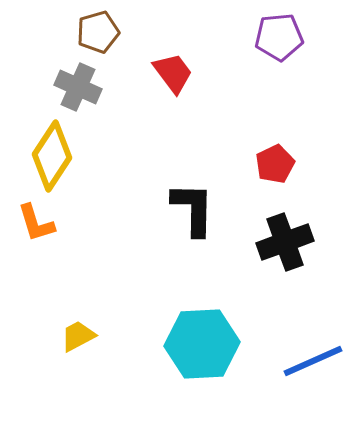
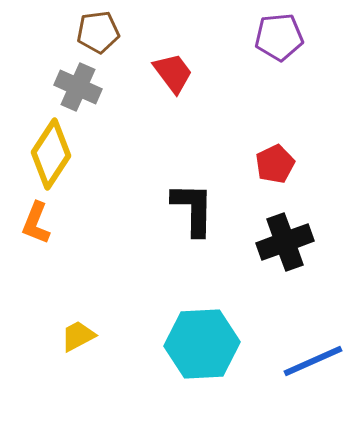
brown pentagon: rotated 9 degrees clockwise
yellow diamond: moved 1 px left, 2 px up
orange L-shape: rotated 39 degrees clockwise
